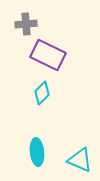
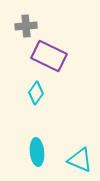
gray cross: moved 2 px down
purple rectangle: moved 1 px right, 1 px down
cyan diamond: moved 6 px left; rotated 10 degrees counterclockwise
